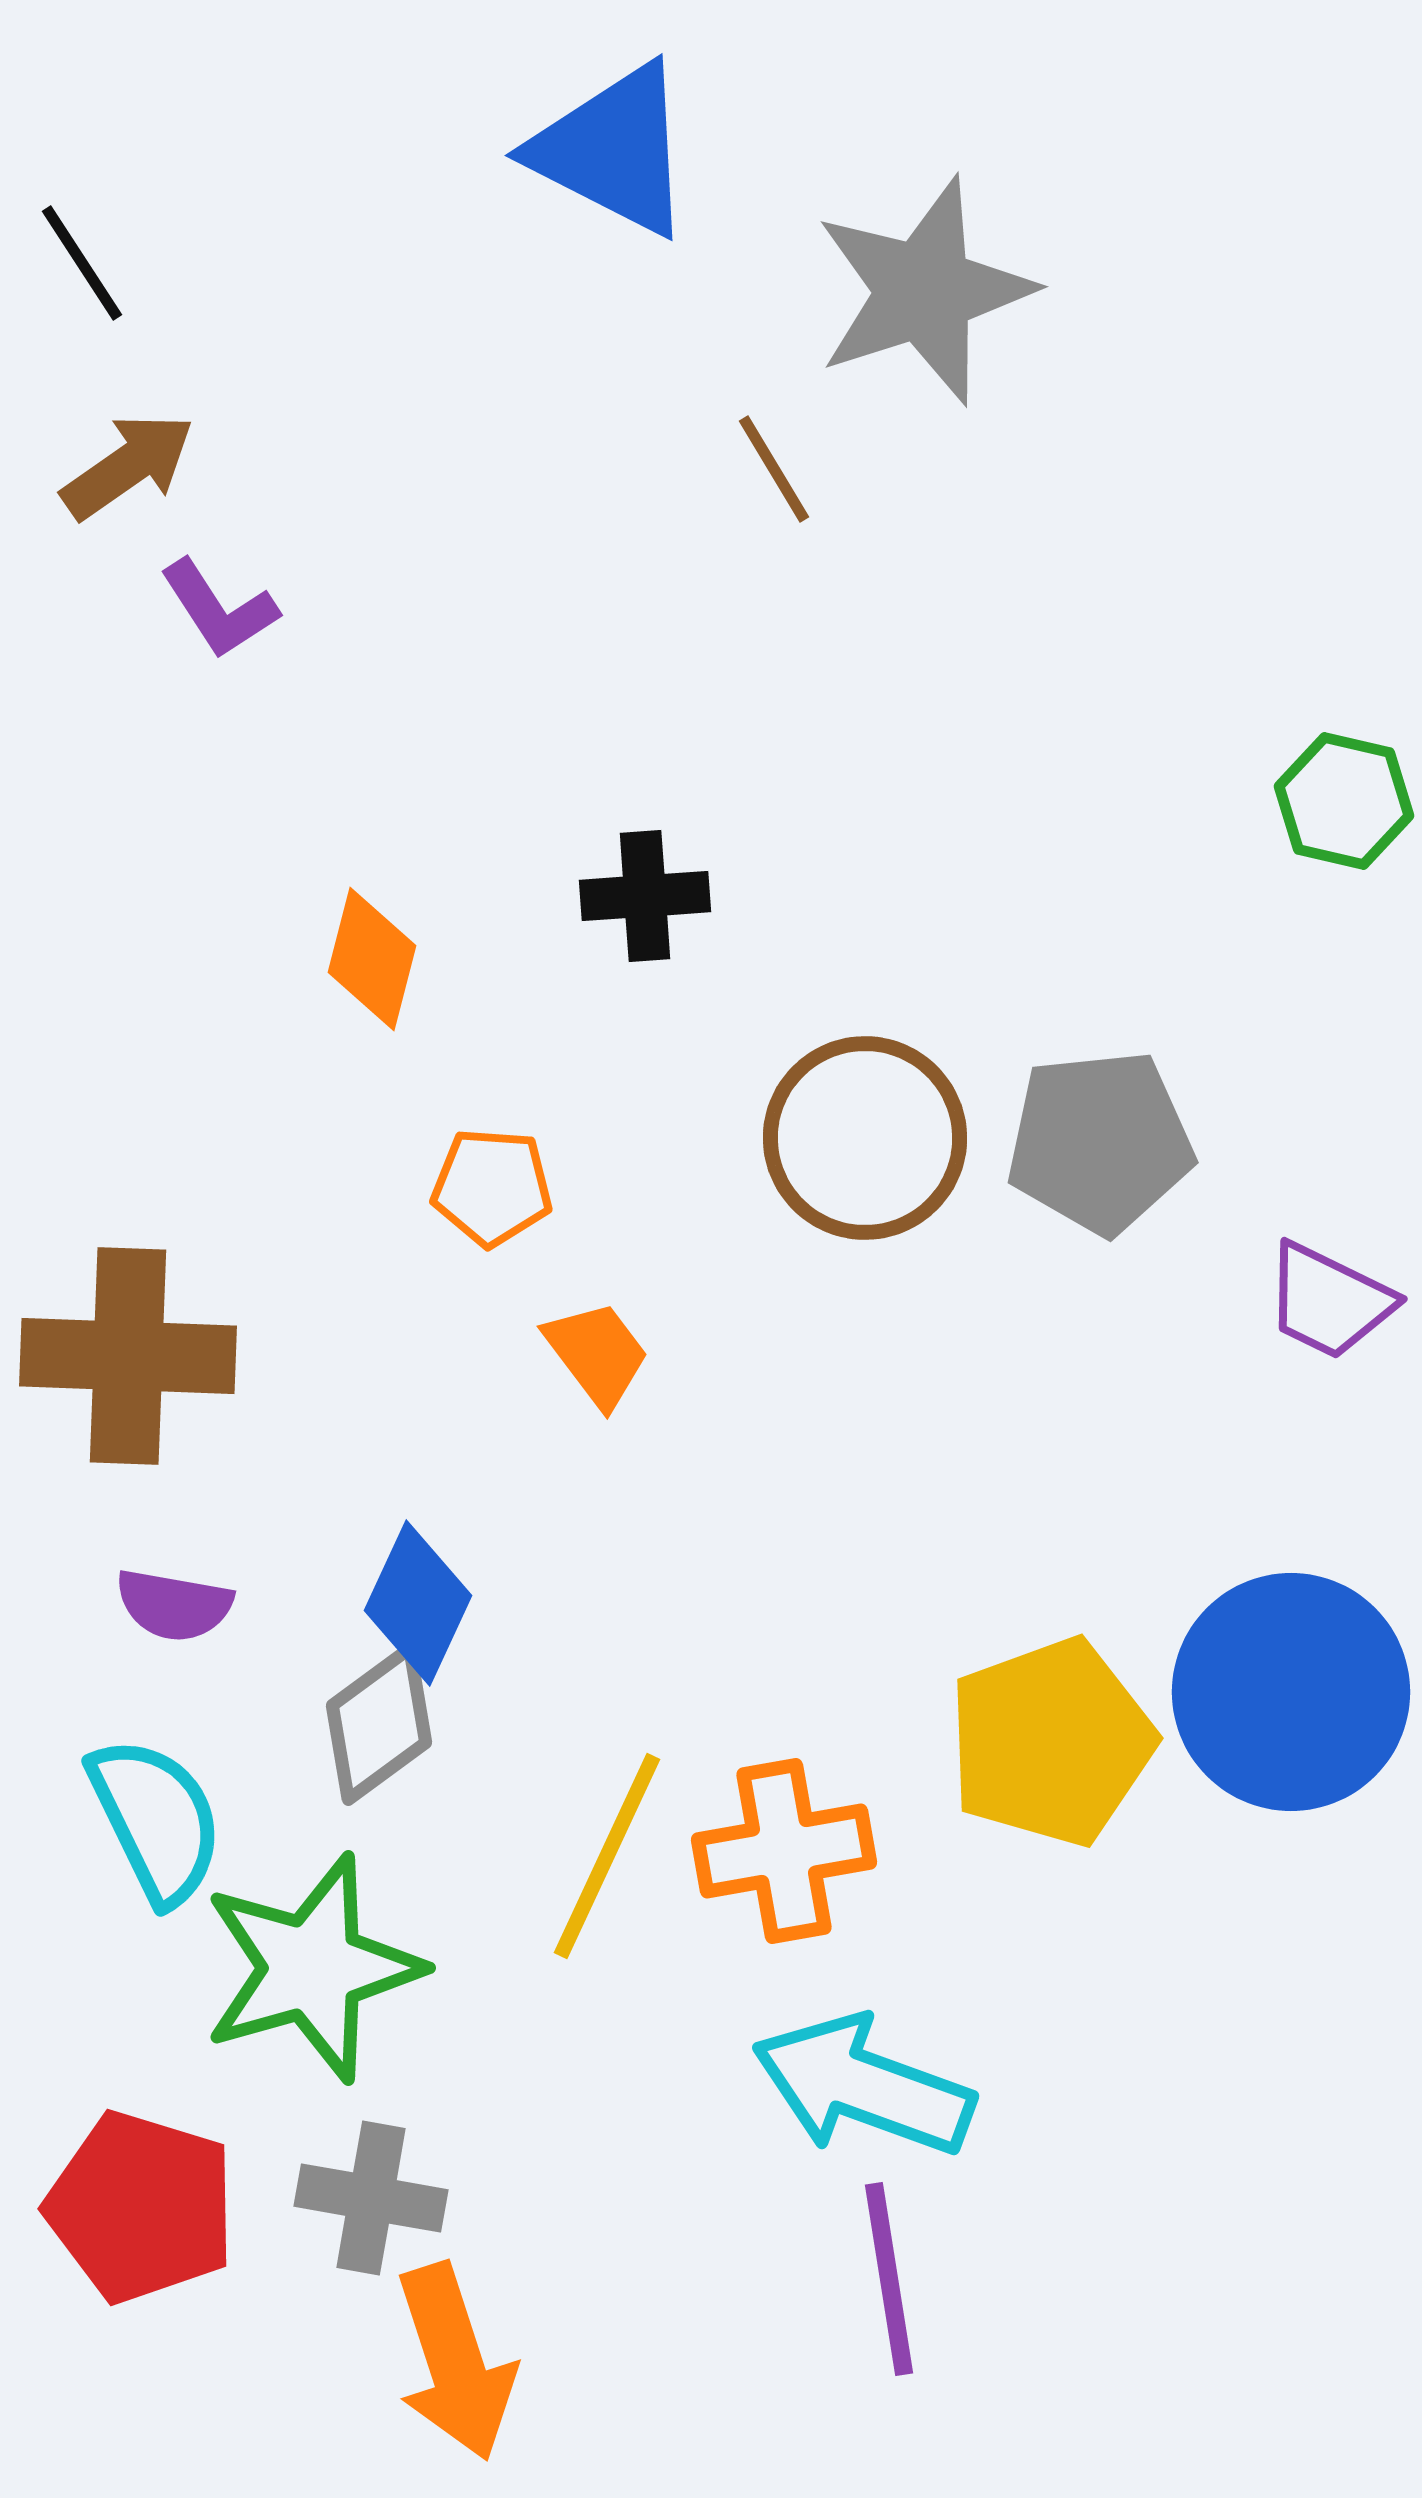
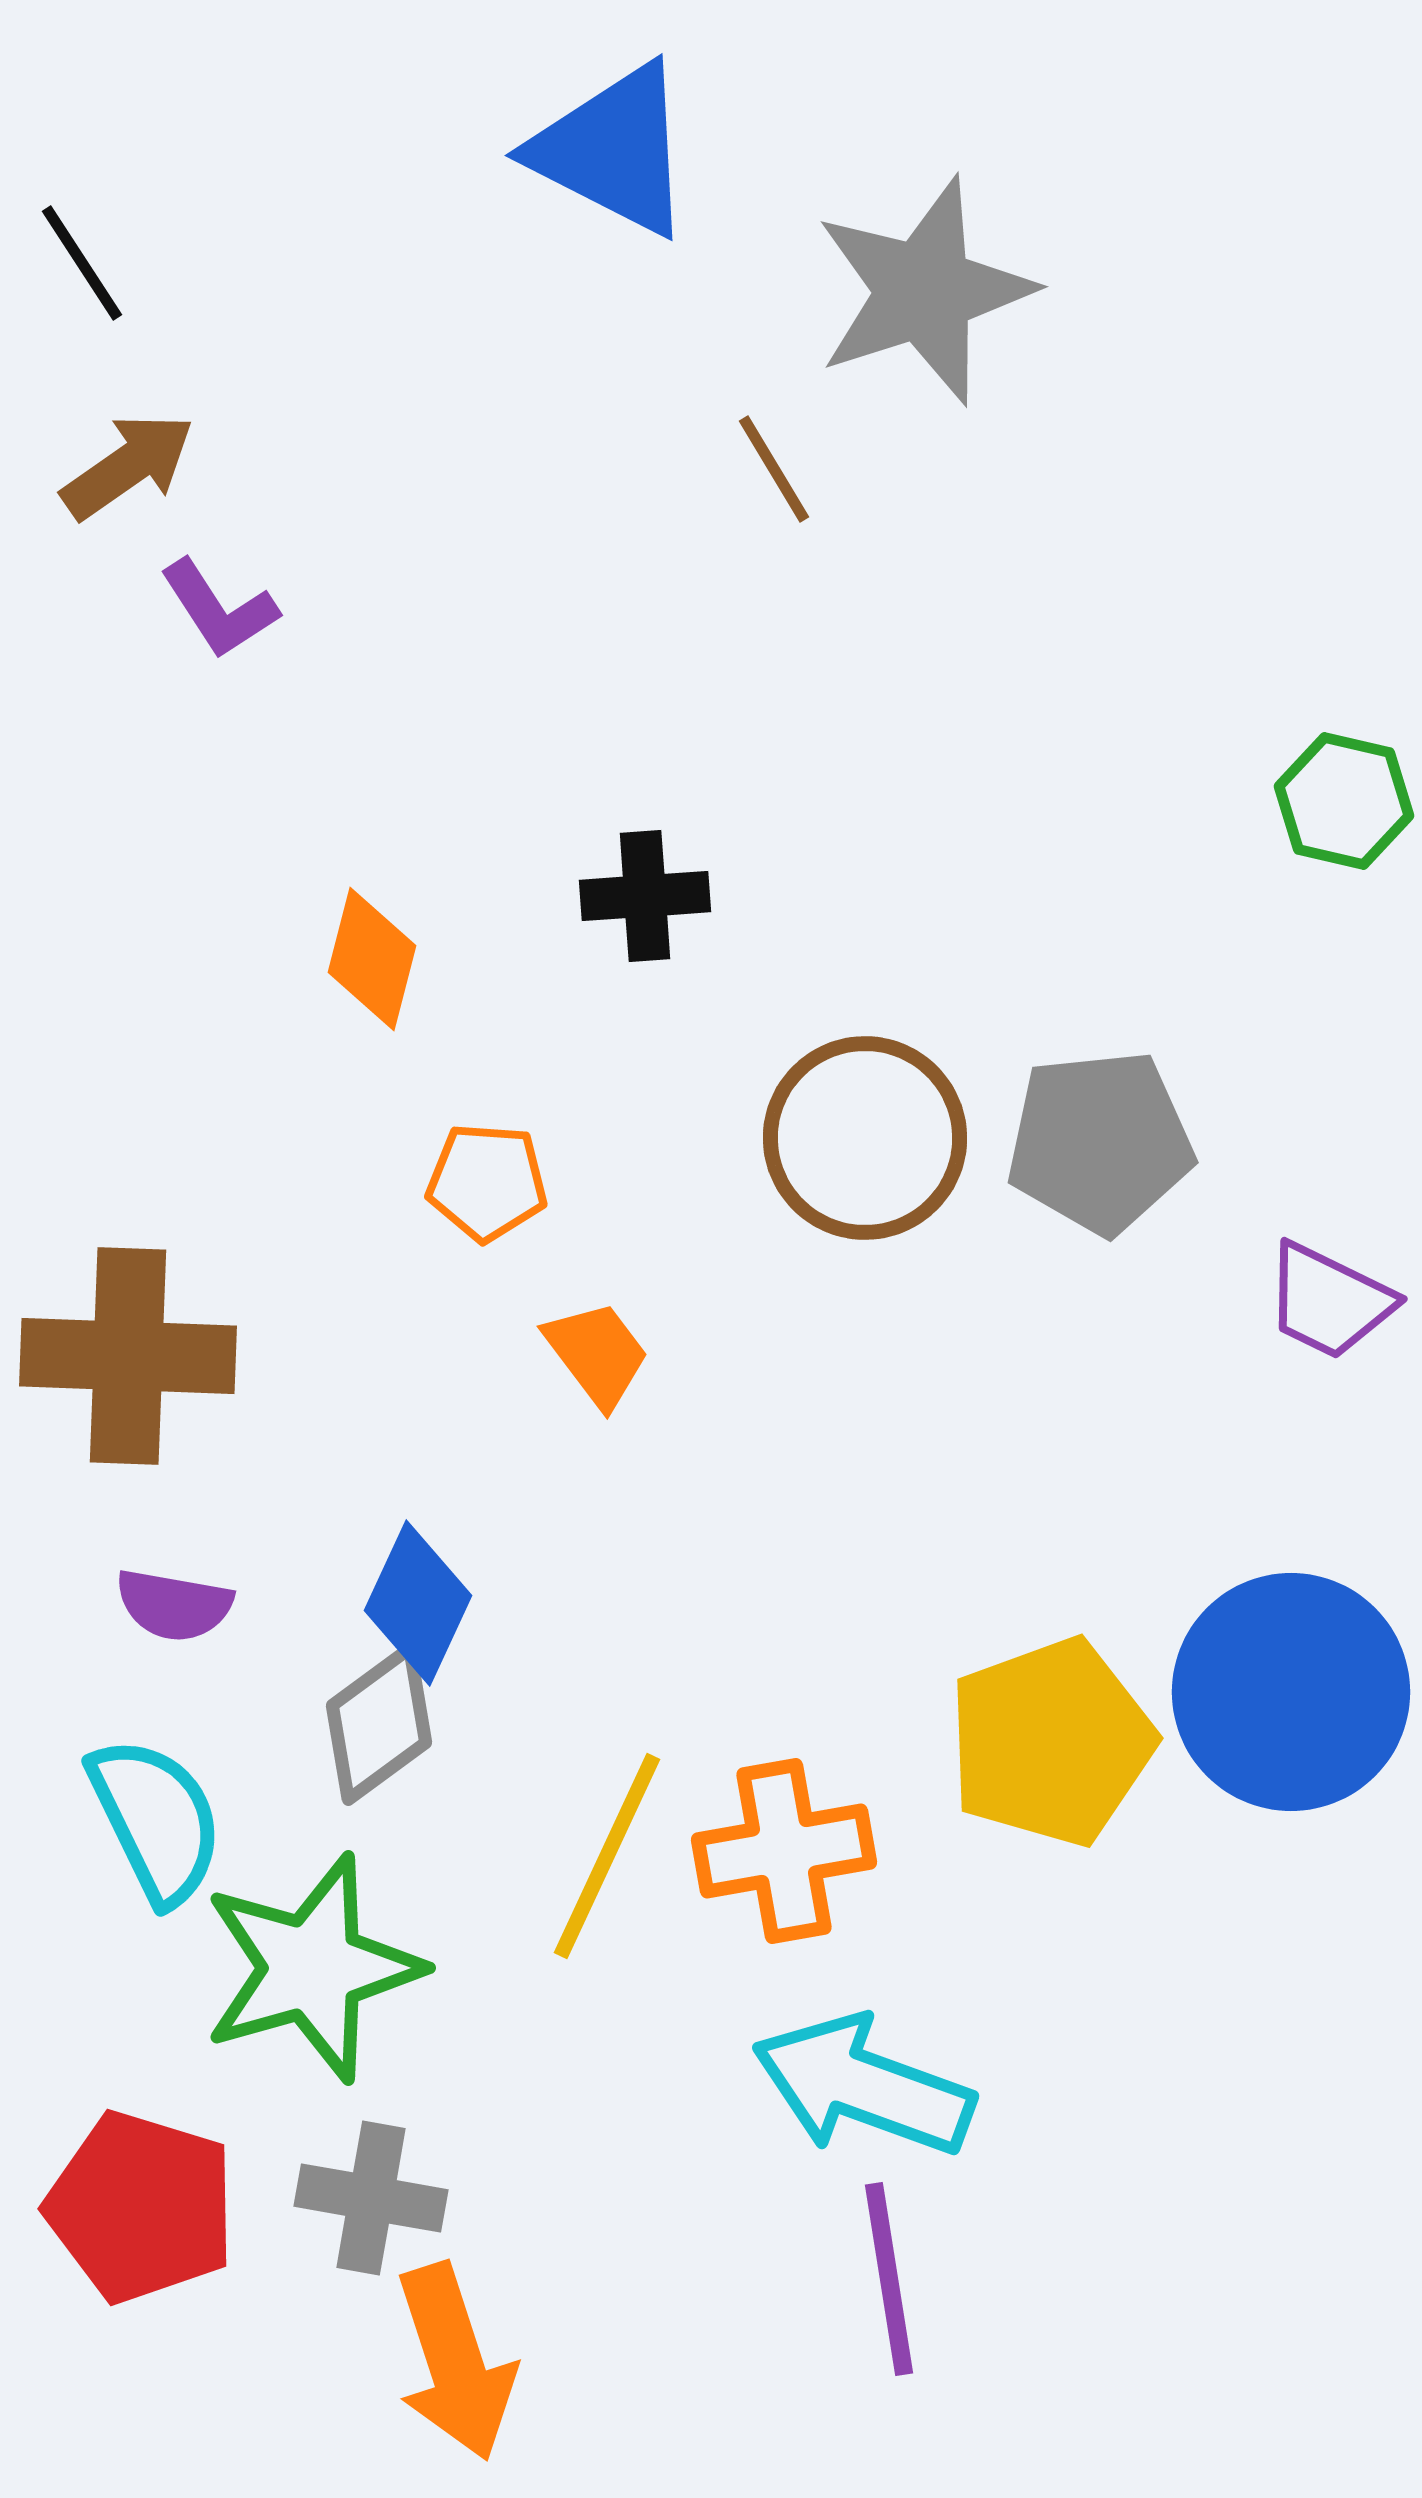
orange pentagon: moved 5 px left, 5 px up
